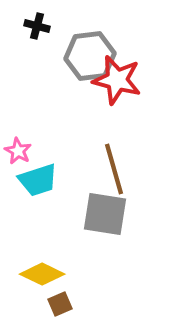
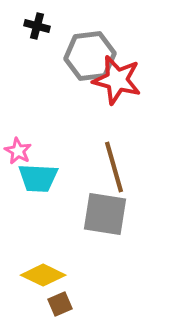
brown line: moved 2 px up
cyan trapezoid: moved 2 px up; rotated 21 degrees clockwise
yellow diamond: moved 1 px right, 1 px down
